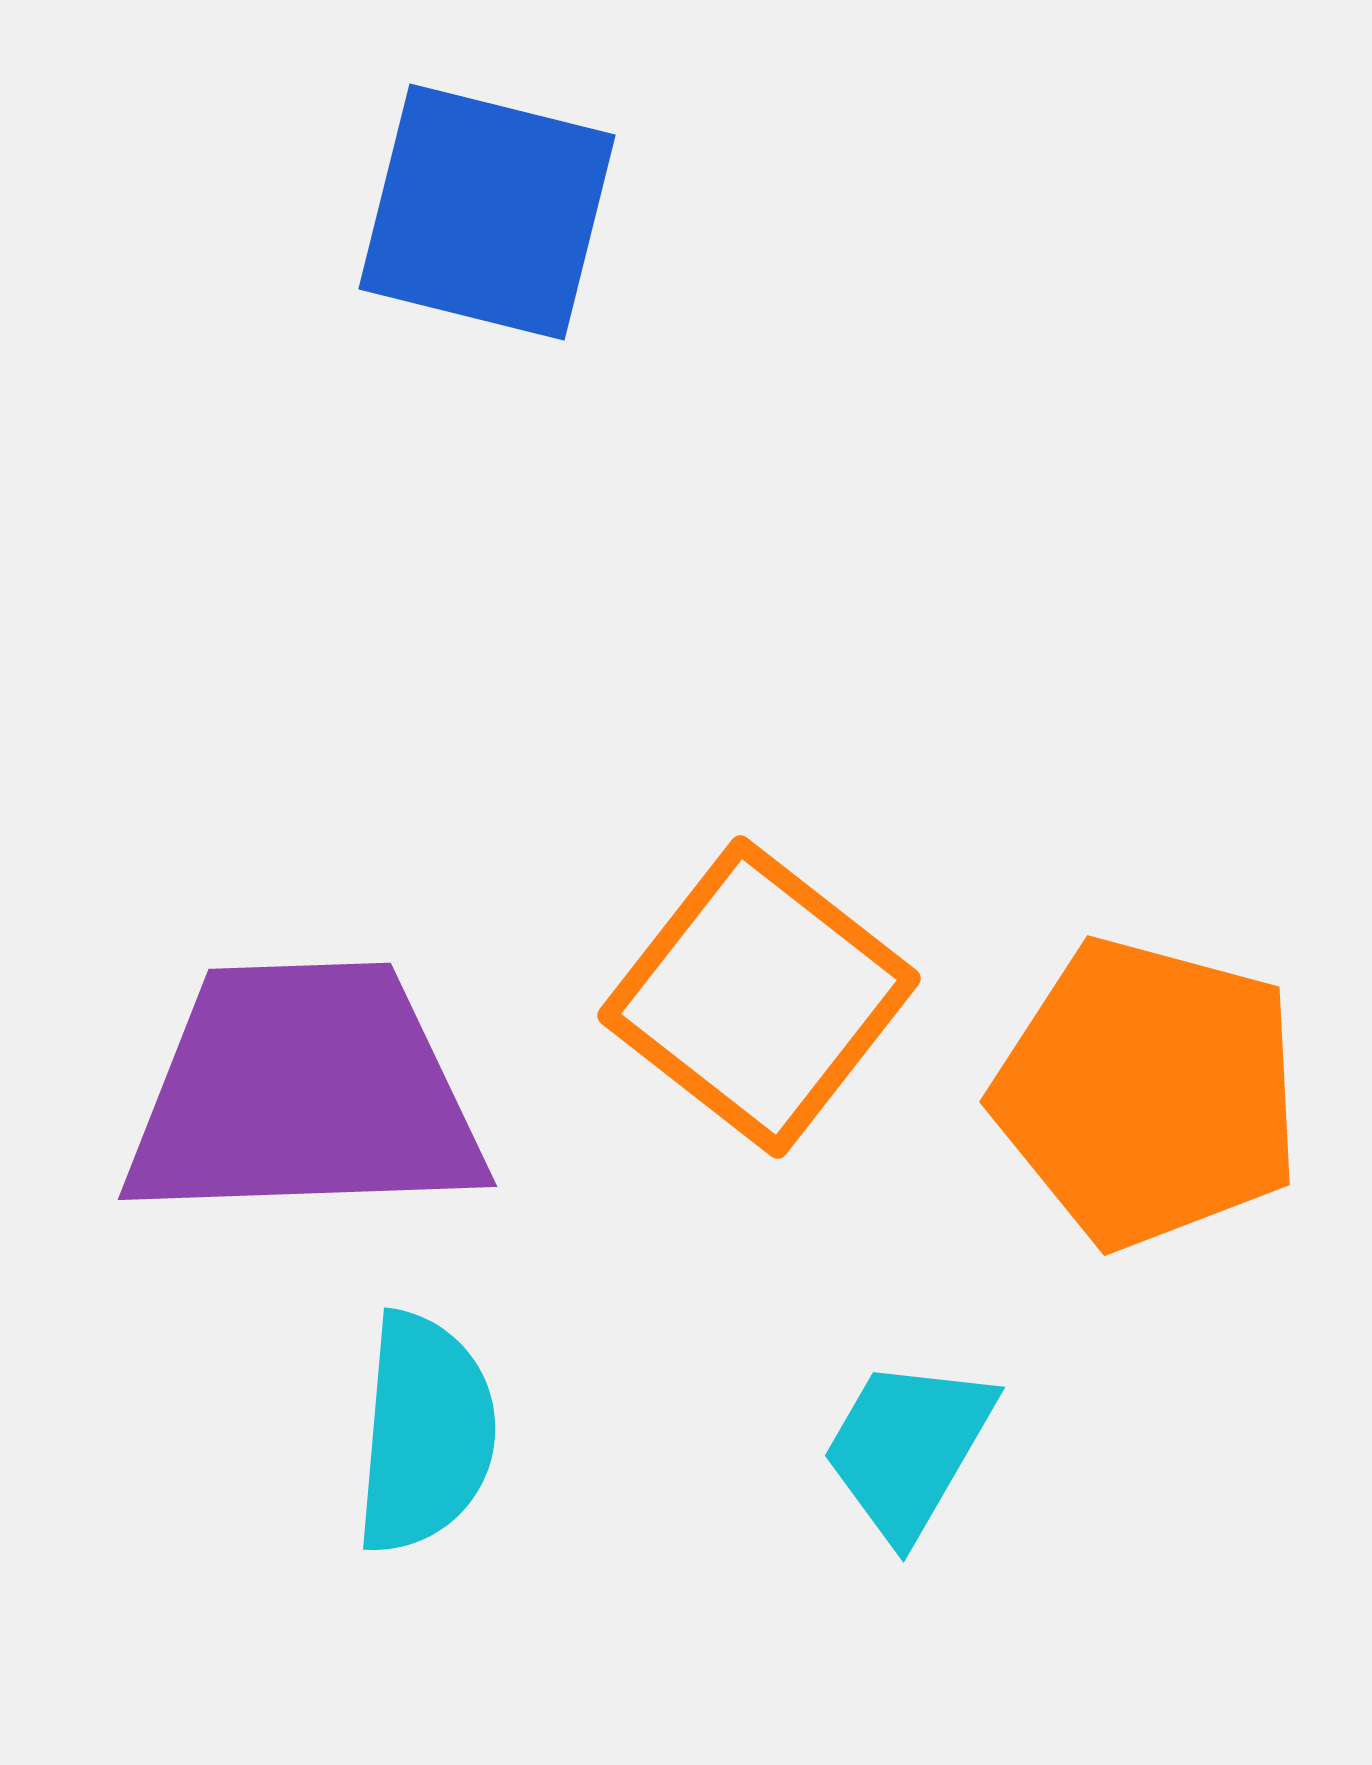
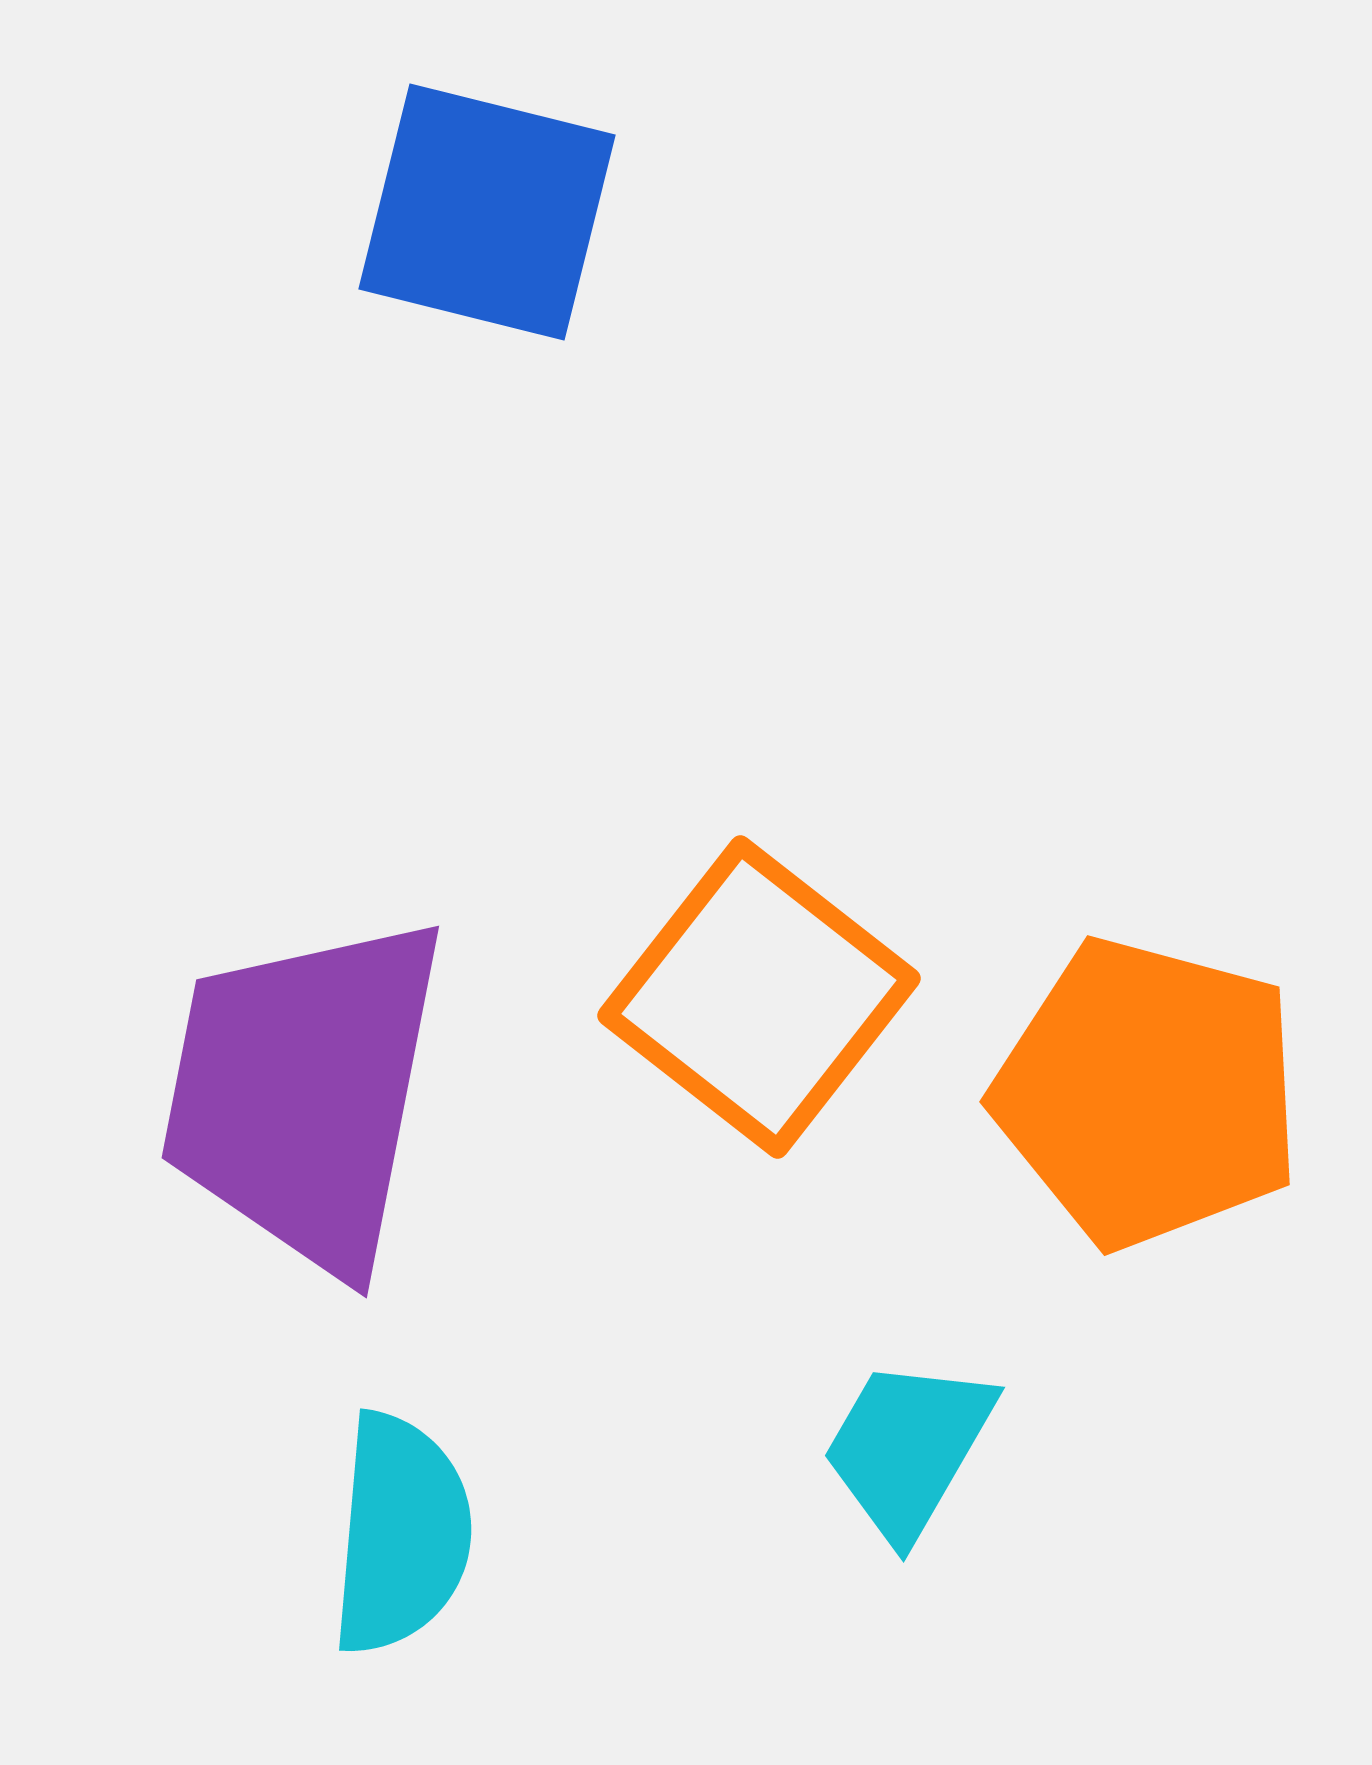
purple trapezoid: rotated 77 degrees counterclockwise
cyan semicircle: moved 24 px left, 101 px down
